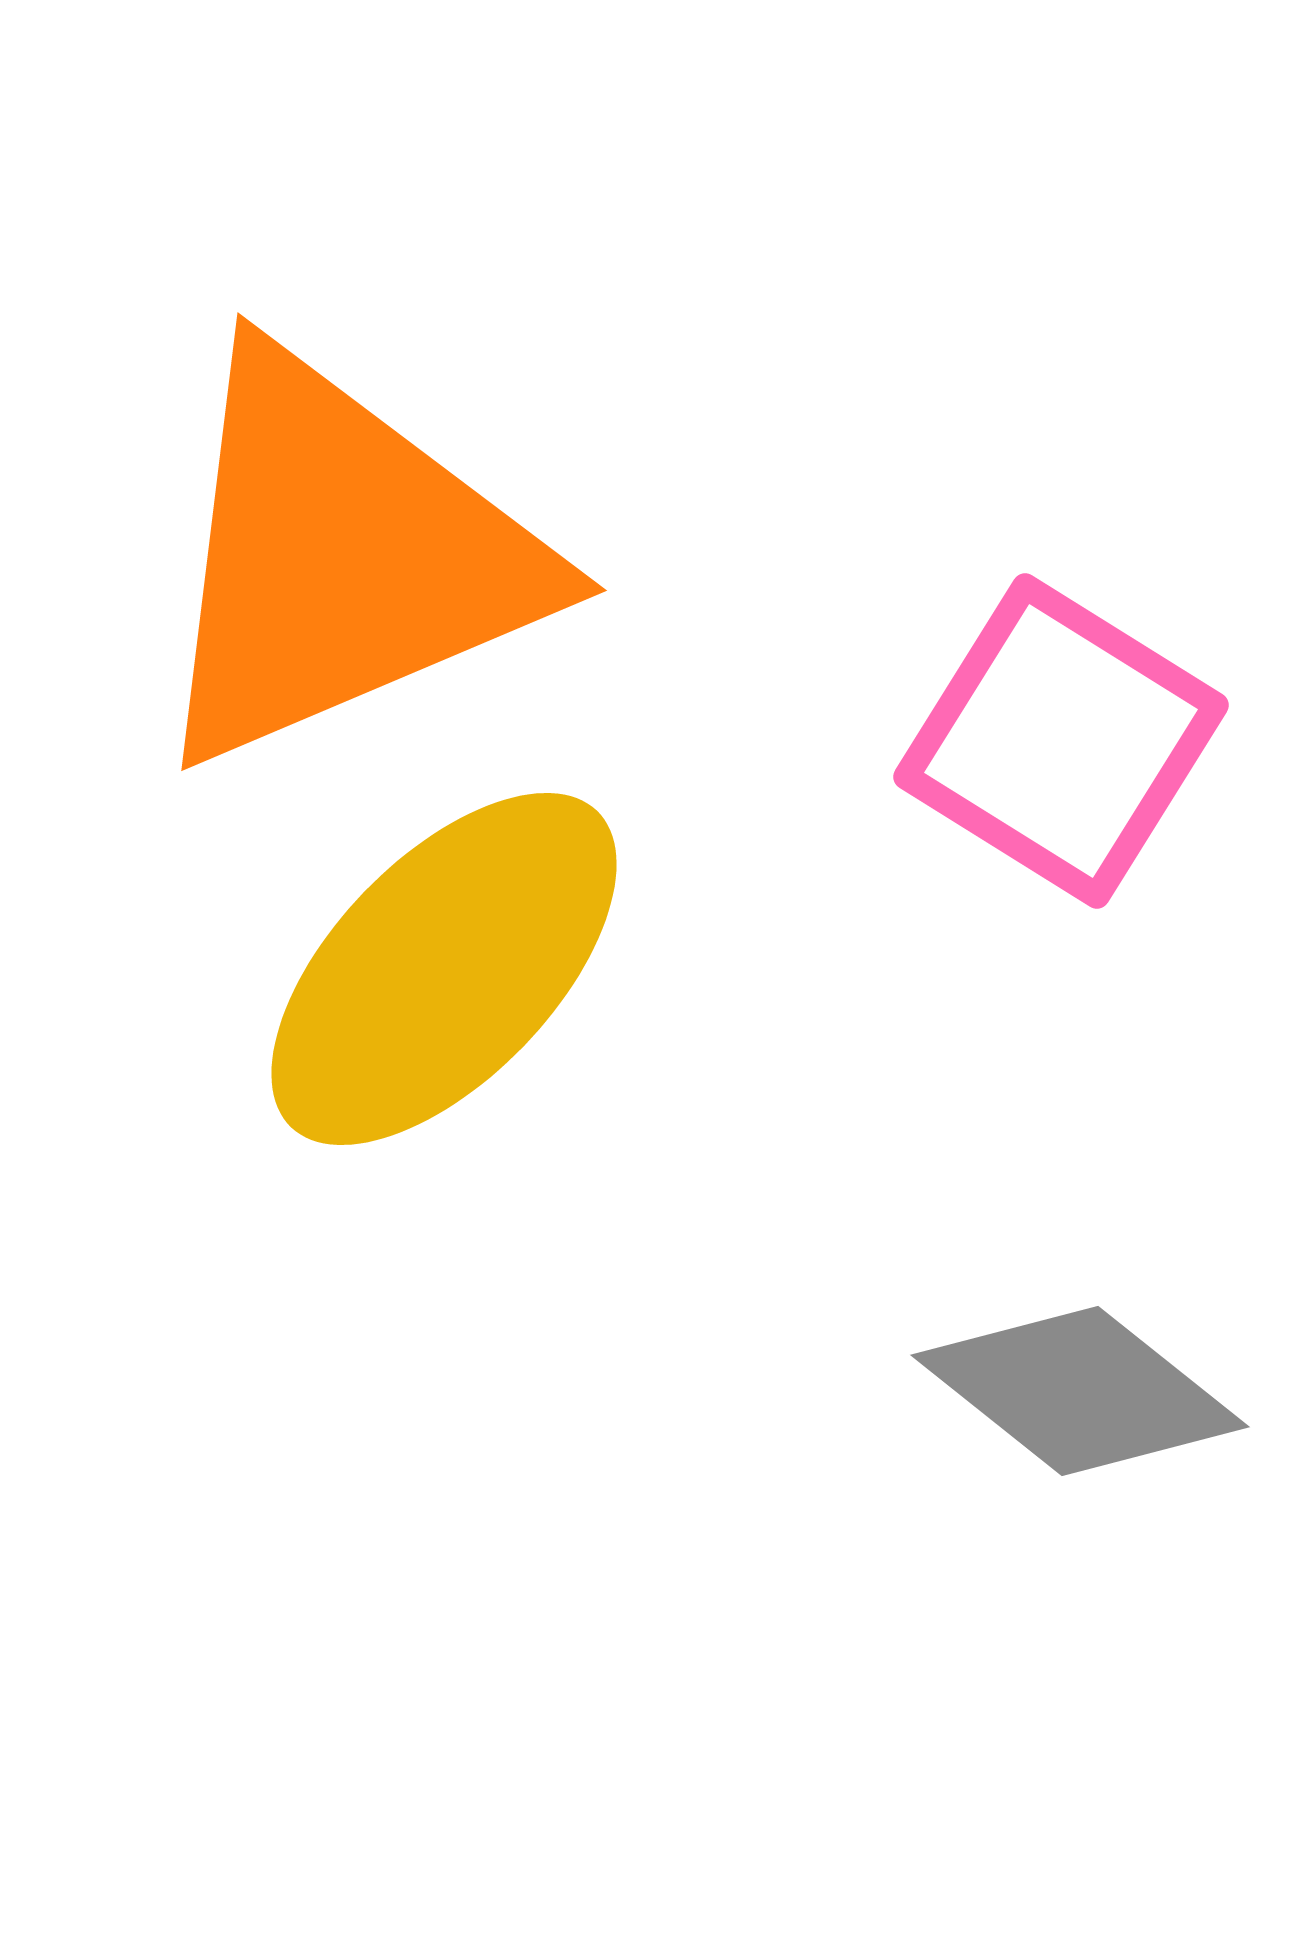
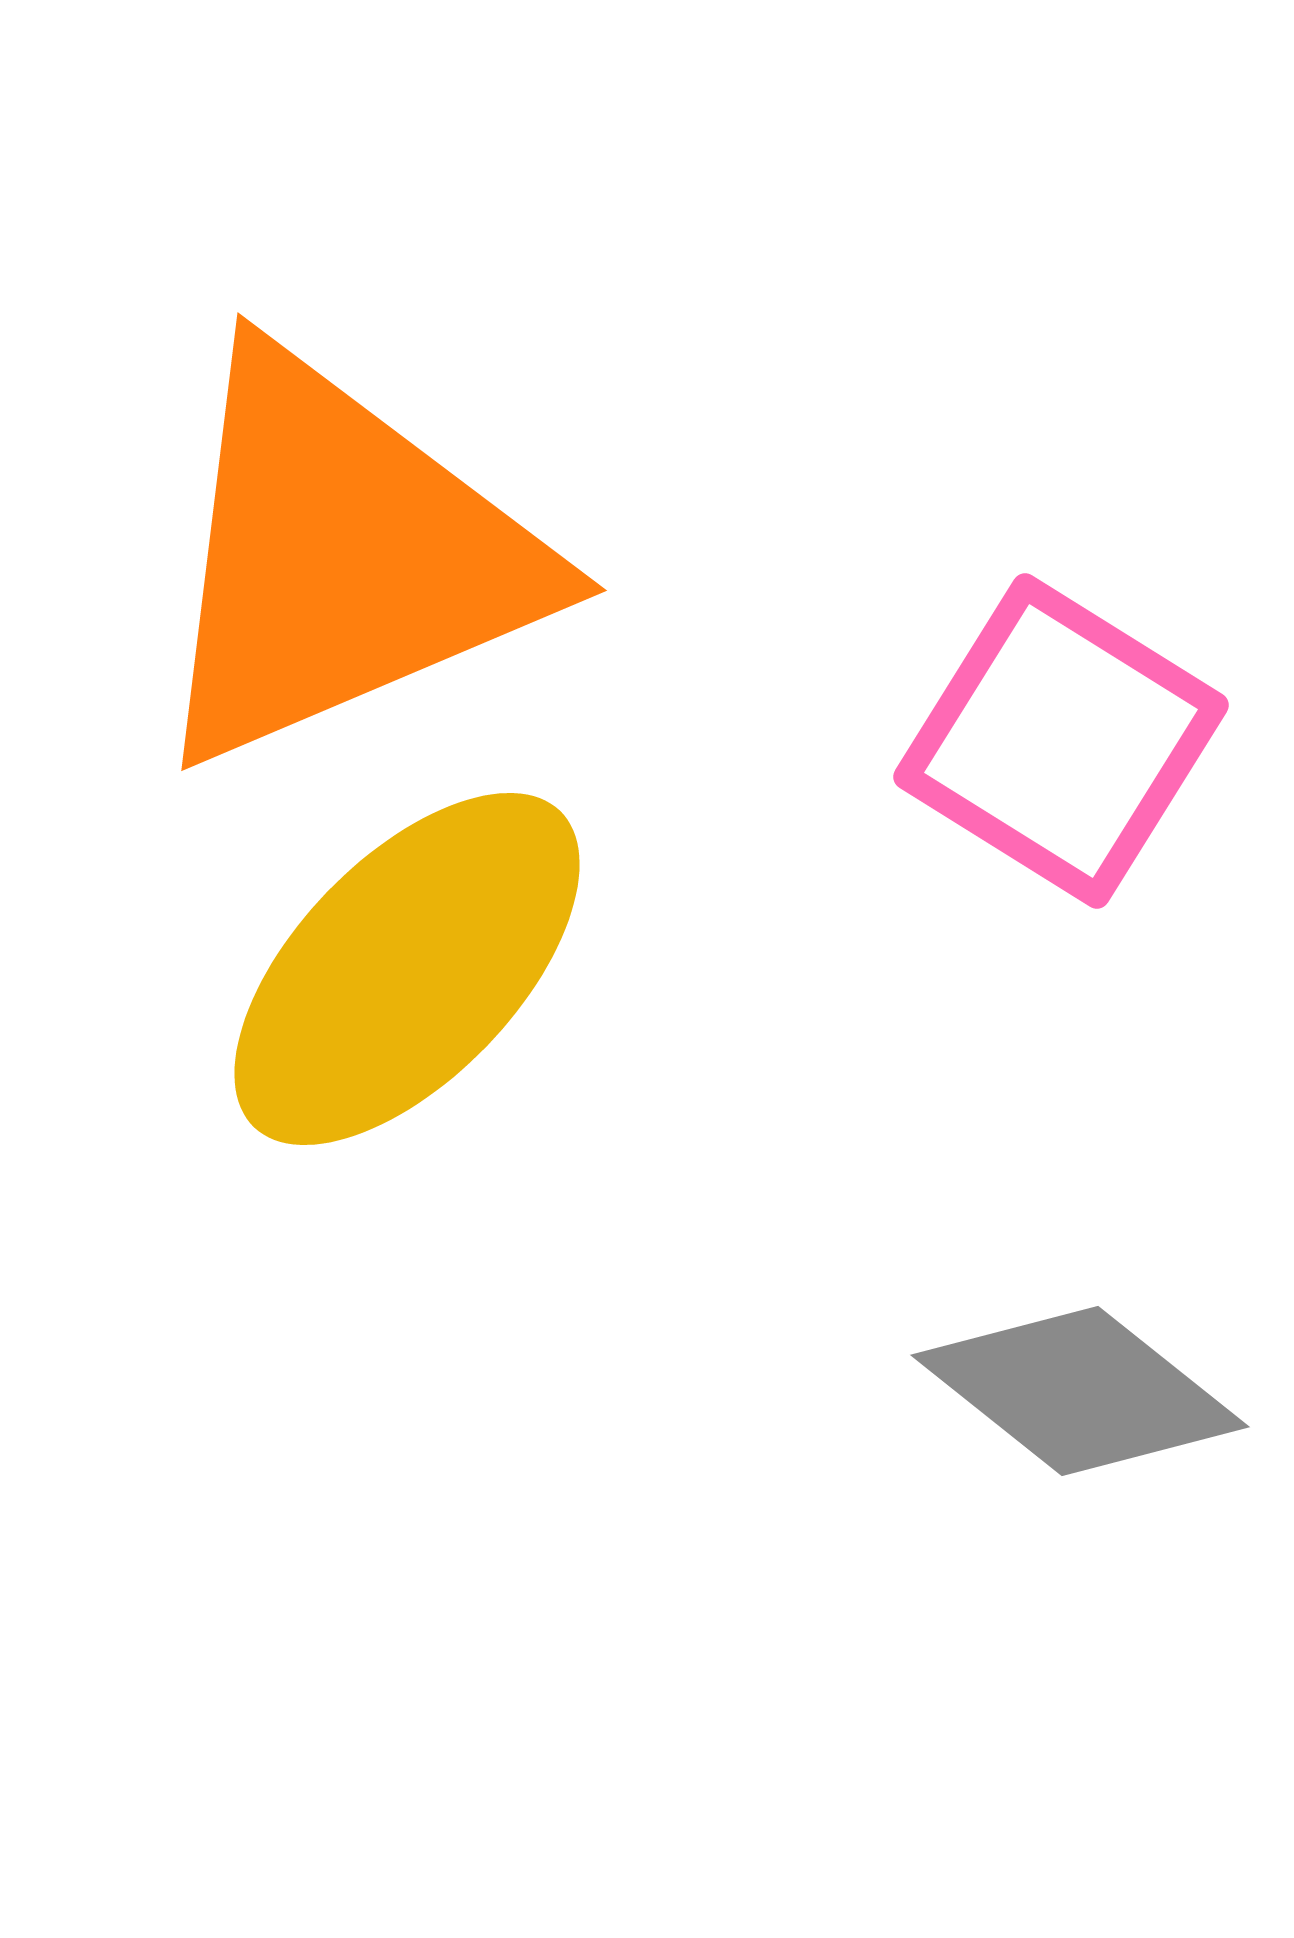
yellow ellipse: moved 37 px left
